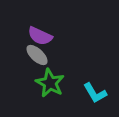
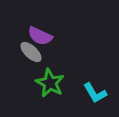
gray ellipse: moved 6 px left, 3 px up
